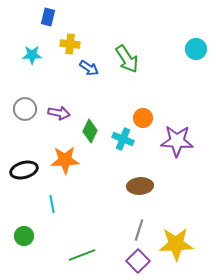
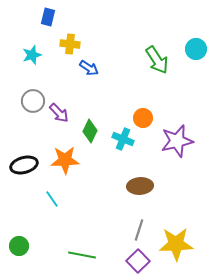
cyan star: rotated 18 degrees counterclockwise
green arrow: moved 30 px right, 1 px down
gray circle: moved 8 px right, 8 px up
purple arrow: rotated 35 degrees clockwise
purple star: rotated 16 degrees counterclockwise
black ellipse: moved 5 px up
cyan line: moved 5 px up; rotated 24 degrees counterclockwise
green circle: moved 5 px left, 10 px down
green line: rotated 32 degrees clockwise
